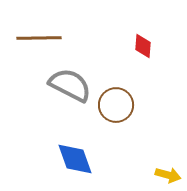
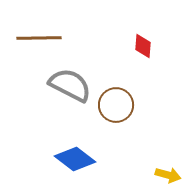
blue diamond: rotated 33 degrees counterclockwise
